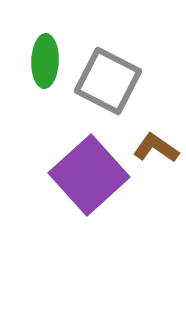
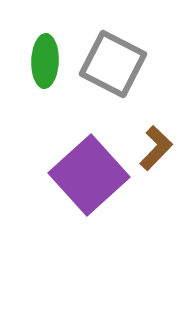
gray square: moved 5 px right, 17 px up
brown L-shape: rotated 99 degrees clockwise
